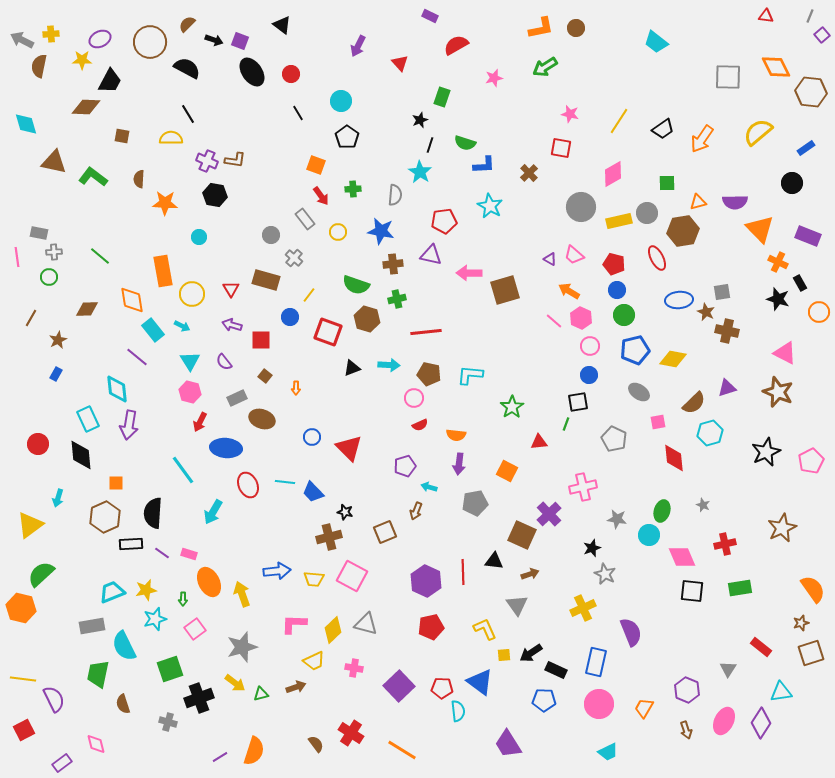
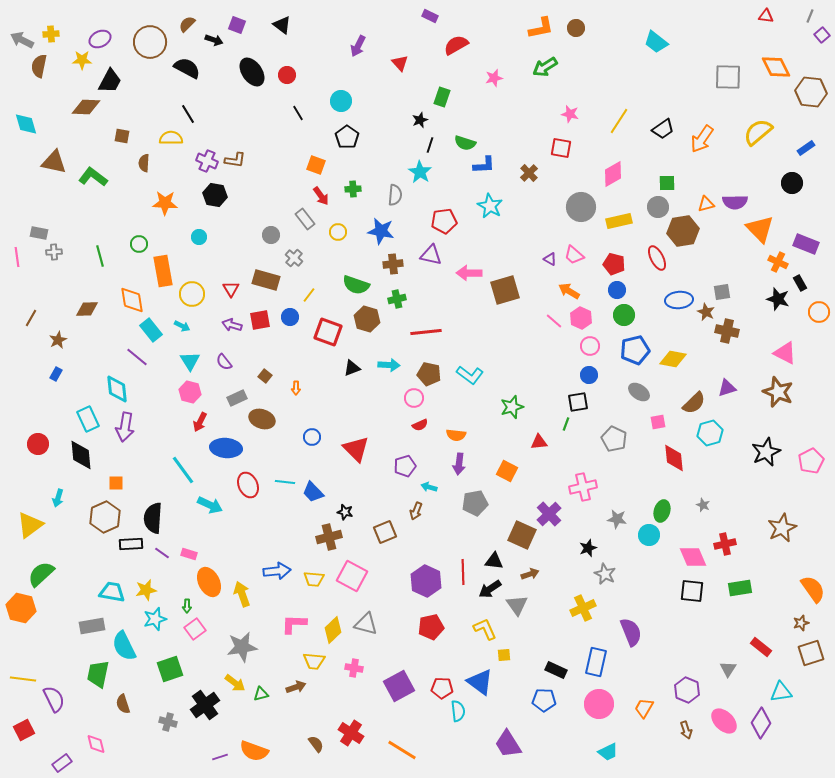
purple square at (240, 41): moved 3 px left, 16 px up
red circle at (291, 74): moved 4 px left, 1 px down
brown semicircle at (139, 179): moved 5 px right, 16 px up
orange triangle at (698, 202): moved 8 px right, 2 px down
gray circle at (647, 213): moved 11 px right, 6 px up
purple rectangle at (808, 236): moved 2 px left, 8 px down
green line at (100, 256): rotated 35 degrees clockwise
green circle at (49, 277): moved 90 px right, 33 px up
cyan rectangle at (153, 330): moved 2 px left
red square at (261, 340): moved 1 px left, 20 px up; rotated 10 degrees counterclockwise
cyan L-shape at (470, 375): rotated 148 degrees counterclockwise
green star at (512, 407): rotated 15 degrees clockwise
purple arrow at (129, 425): moved 4 px left, 2 px down
red triangle at (349, 448): moved 7 px right, 1 px down
cyan arrow at (213, 512): moved 3 px left, 7 px up; rotated 95 degrees counterclockwise
black semicircle at (153, 513): moved 5 px down
black star at (592, 548): moved 4 px left
pink diamond at (682, 557): moved 11 px right
cyan trapezoid at (112, 592): rotated 32 degrees clockwise
green arrow at (183, 599): moved 4 px right, 7 px down
gray star at (242, 647): rotated 8 degrees clockwise
black arrow at (531, 653): moved 41 px left, 64 px up
yellow trapezoid at (314, 661): rotated 30 degrees clockwise
purple square at (399, 686): rotated 16 degrees clockwise
black cross at (199, 698): moved 6 px right, 7 px down; rotated 16 degrees counterclockwise
pink ellipse at (724, 721): rotated 72 degrees counterclockwise
orange semicircle at (254, 751): rotated 92 degrees clockwise
purple line at (220, 757): rotated 14 degrees clockwise
